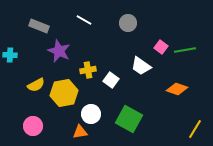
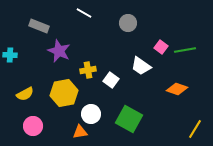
white line: moved 7 px up
yellow semicircle: moved 11 px left, 9 px down
